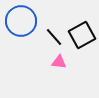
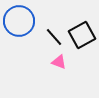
blue circle: moved 2 px left
pink triangle: rotated 14 degrees clockwise
